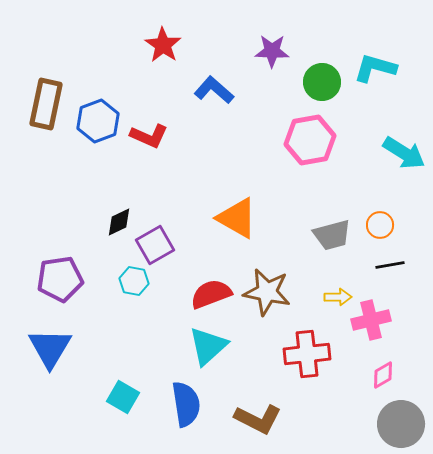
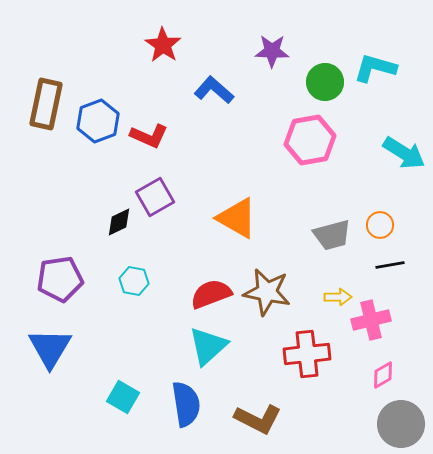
green circle: moved 3 px right
purple square: moved 48 px up
